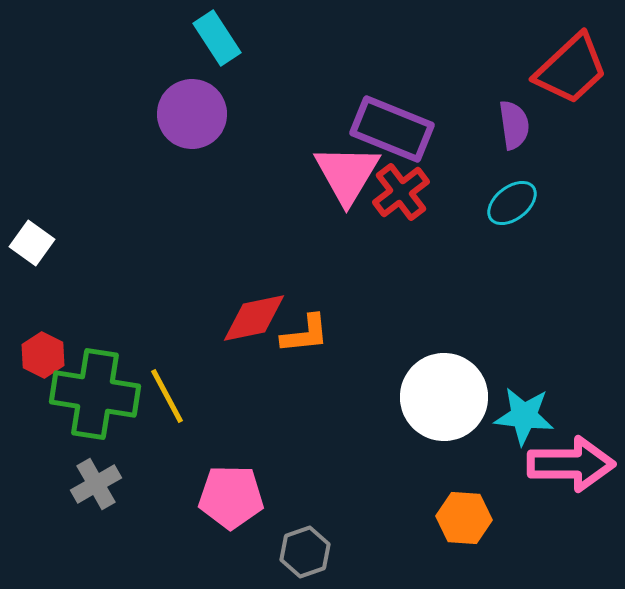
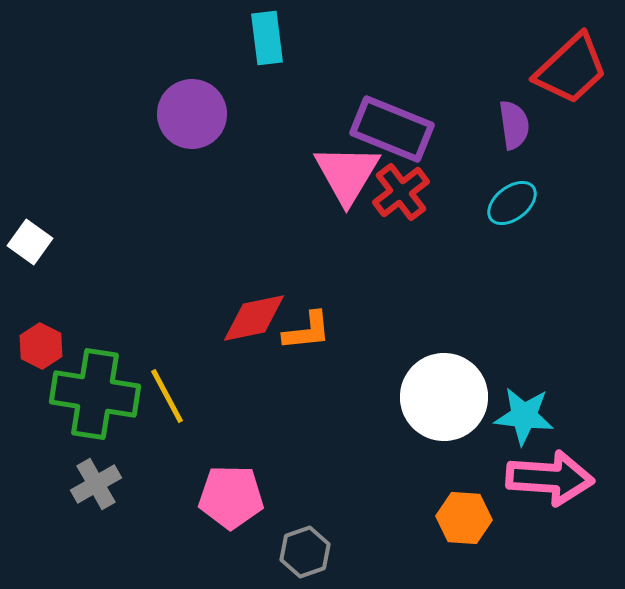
cyan rectangle: moved 50 px right; rotated 26 degrees clockwise
white square: moved 2 px left, 1 px up
orange L-shape: moved 2 px right, 3 px up
red hexagon: moved 2 px left, 9 px up
pink arrow: moved 21 px left, 14 px down; rotated 4 degrees clockwise
